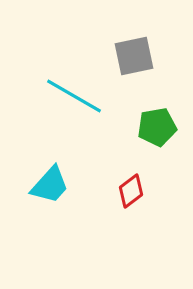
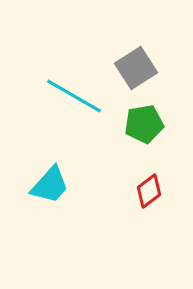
gray square: moved 2 px right, 12 px down; rotated 21 degrees counterclockwise
green pentagon: moved 13 px left, 3 px up
red diamond: moved 18 px right
